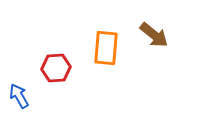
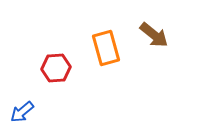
orange rectangle: rotated 20 degrees counterclockwise
blue arrow: moved 3 px right, 16 px down; rotated 100 degrees counterclockwise
